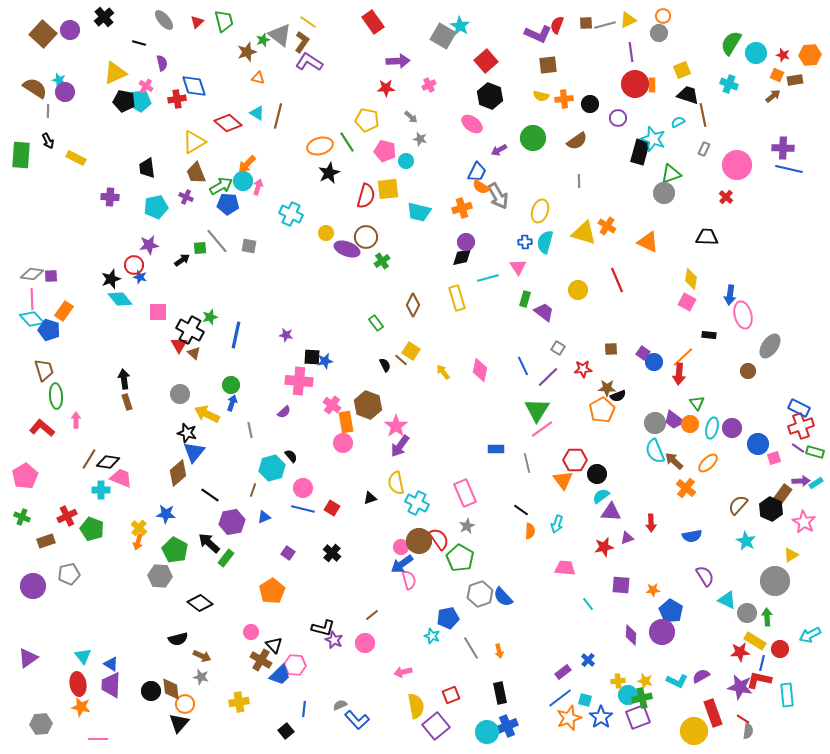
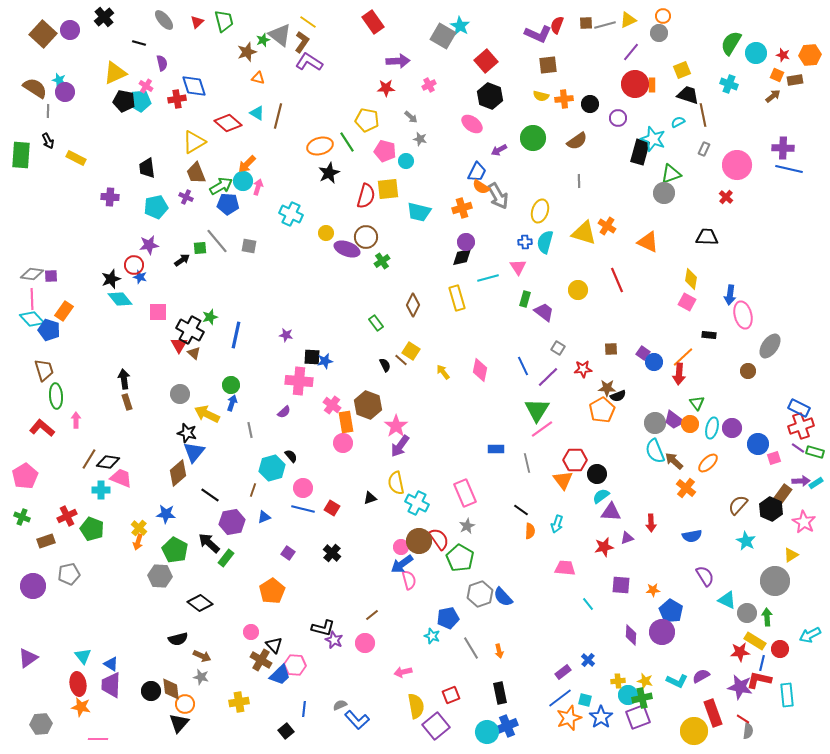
purple line at (631, 52): rotated 48 degrees clockwise
